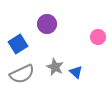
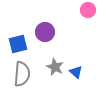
purple circle: moved 2 px left, 8 px down
pink circle: moved 10 px left, 27 px up
blue square: rotated 18 degrees clockwise
gray semicircle: rotated 60 degrees counterclockwise
